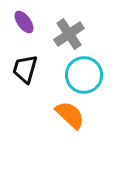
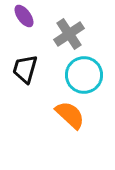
purple ellipse: moved 6 px up
